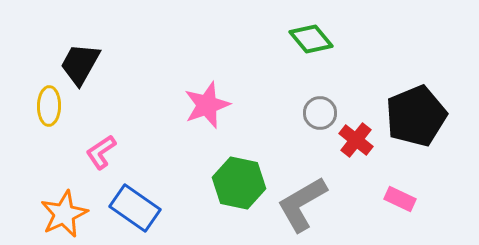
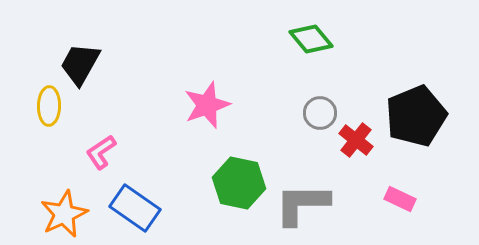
gray L-shape: rotated 30 degrees clockwise
